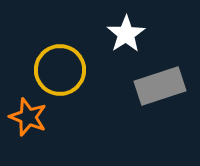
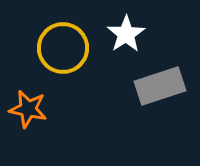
yellow circle: moved 3 px right, 22 px up
orange star: moved 8 px up; rotated 9 degrees counterclockwise
